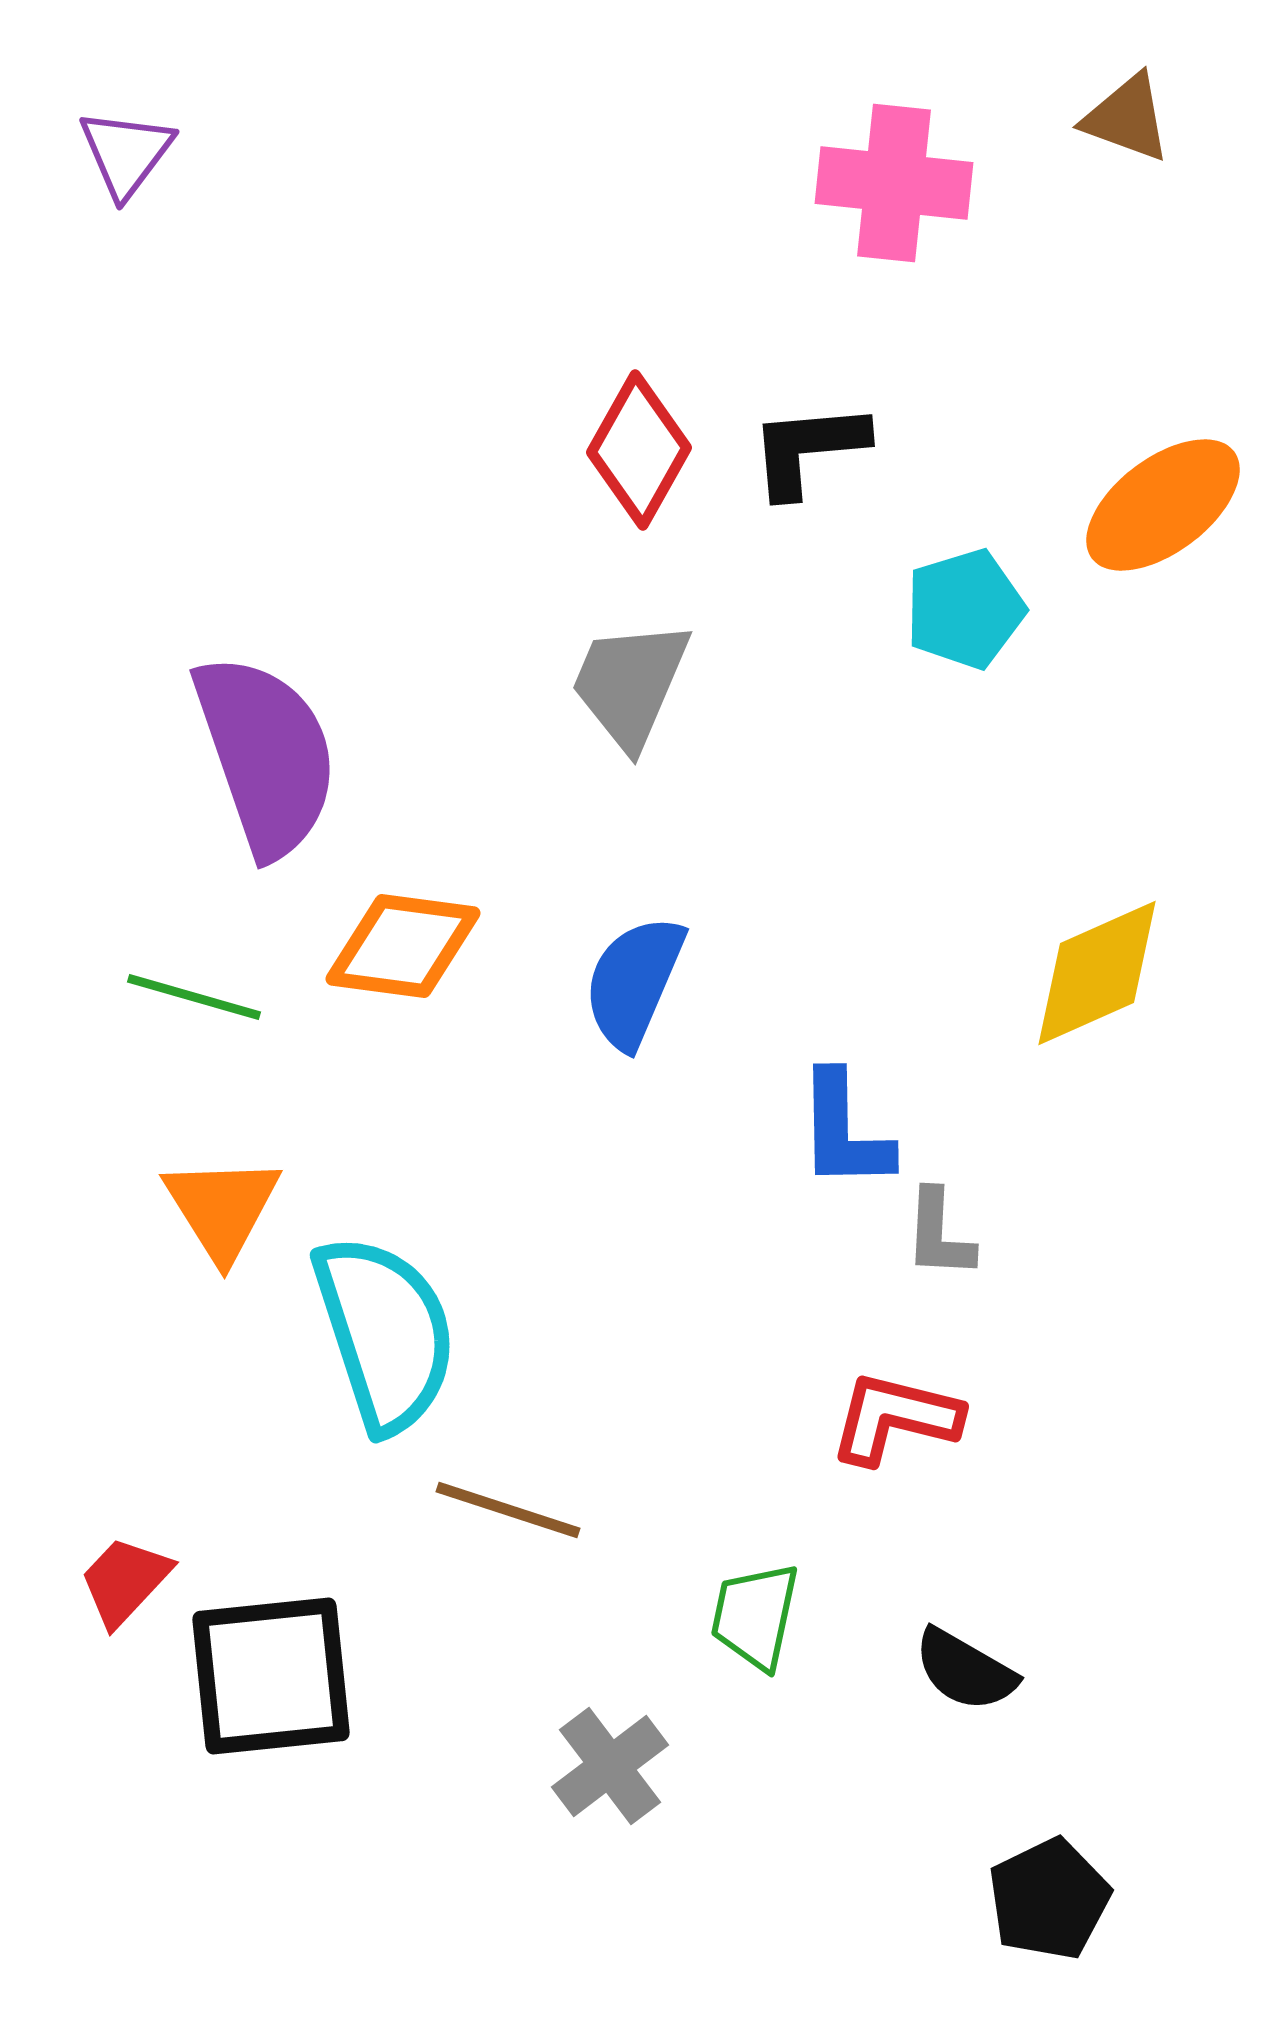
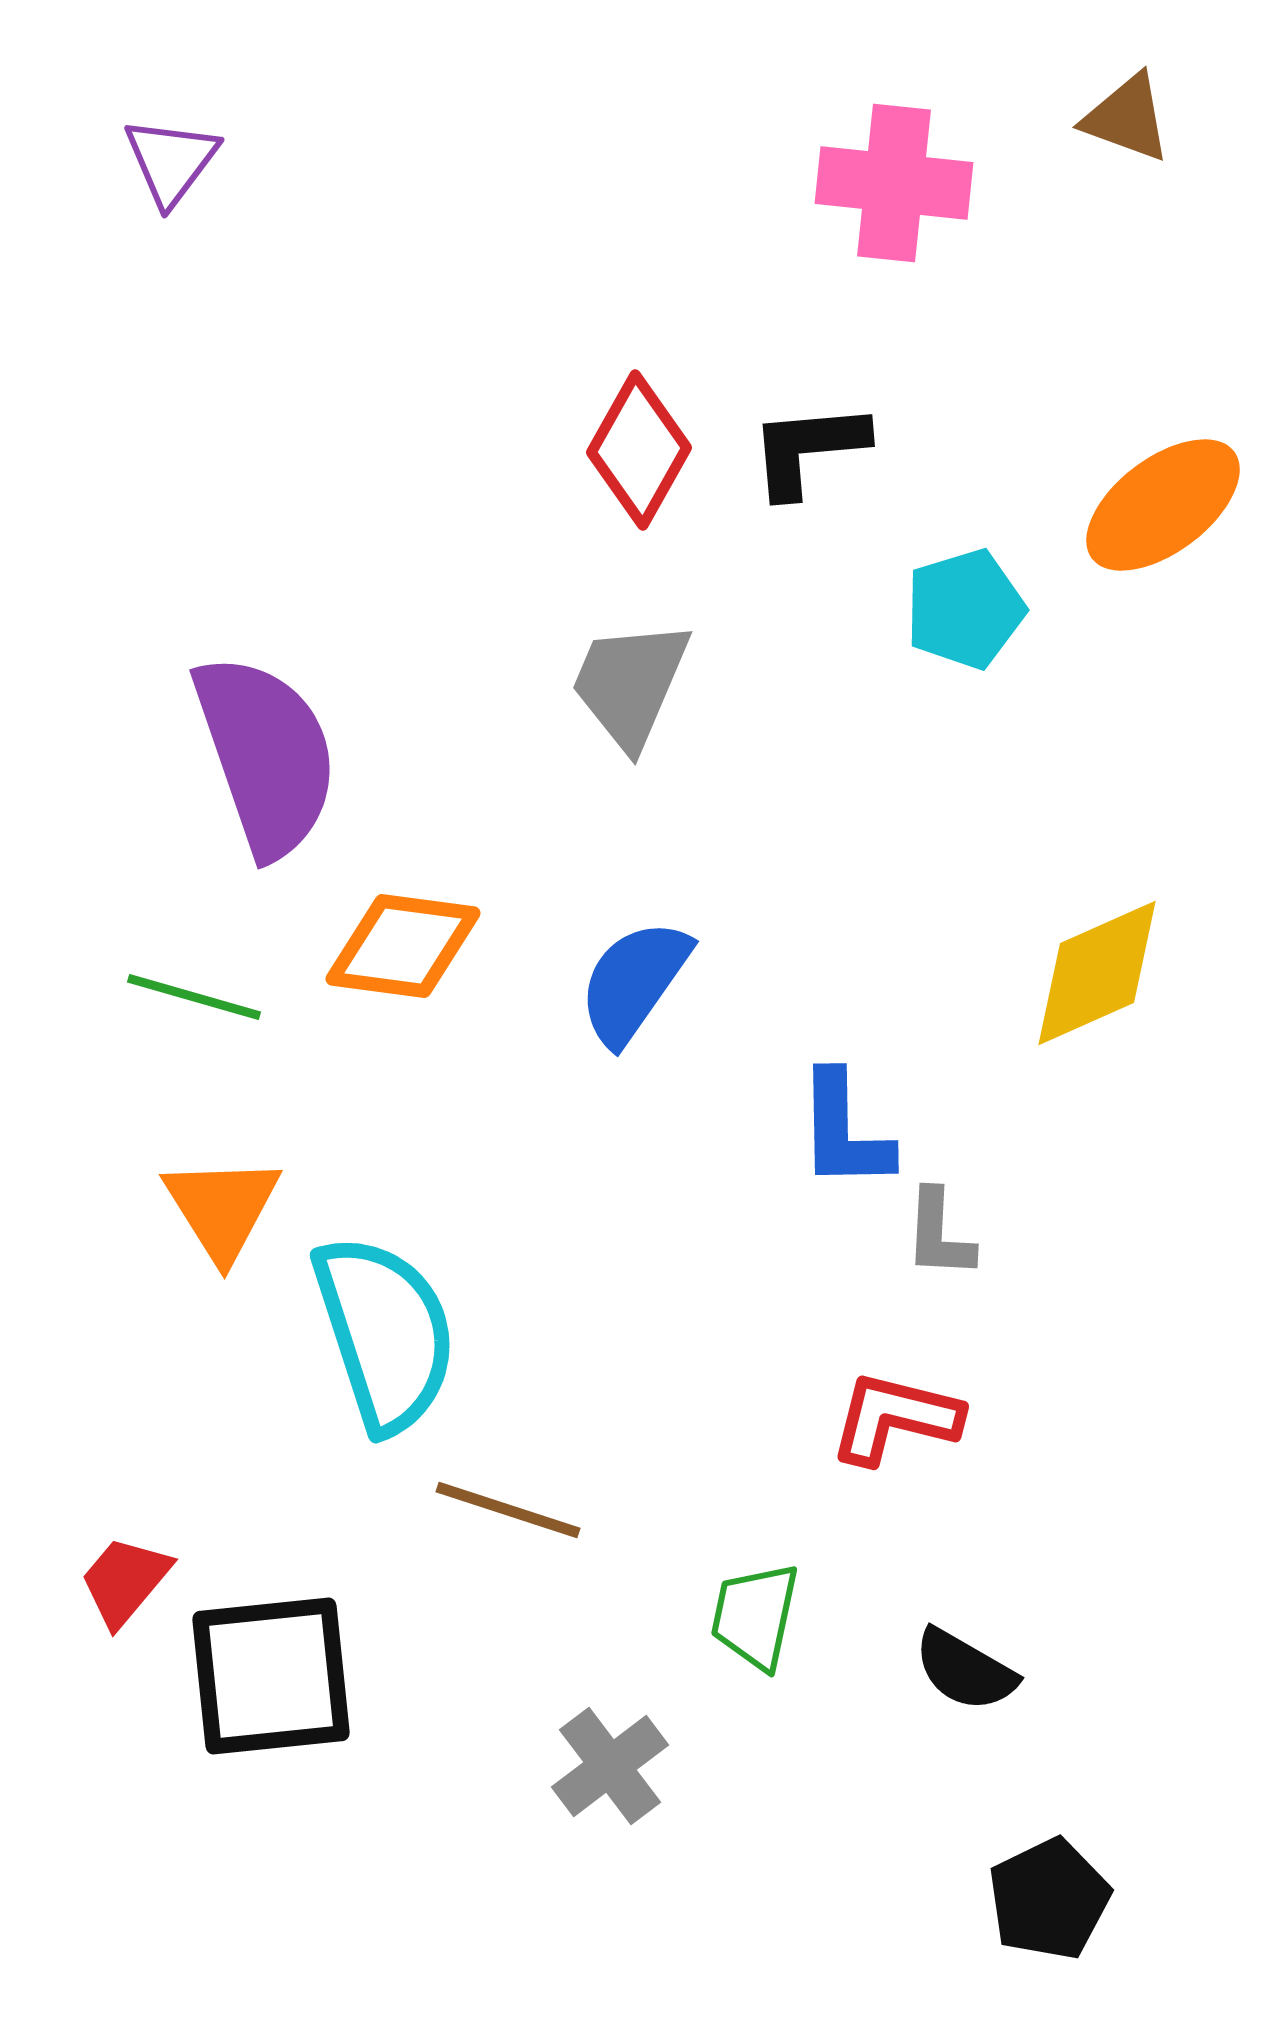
purple triangle: moved 45 px right, 8 px down
blue semicircle: rotated 12 degrees clockwise
red trapezoid: rotated 3 degrees counterclockwise
